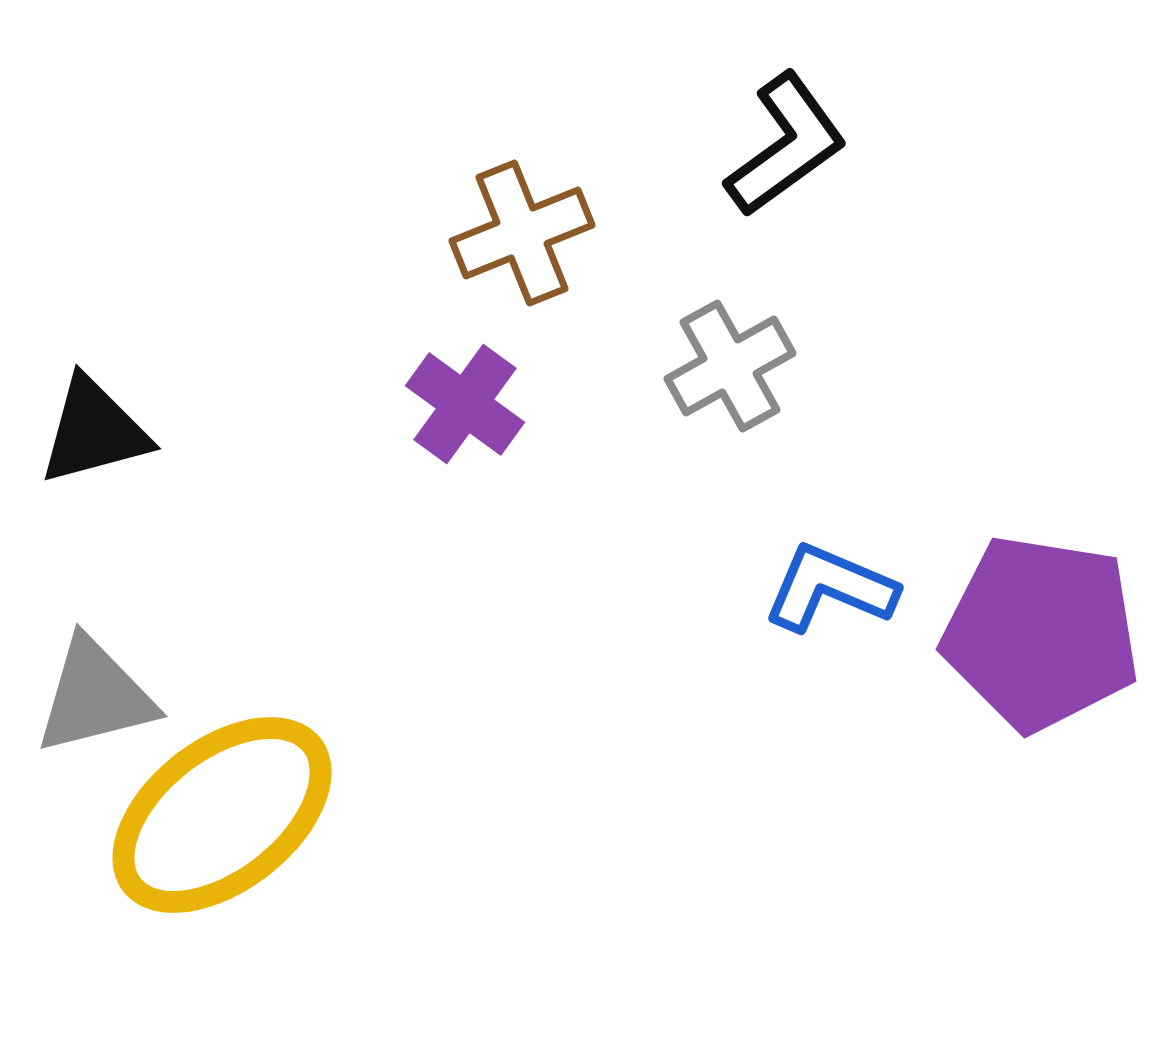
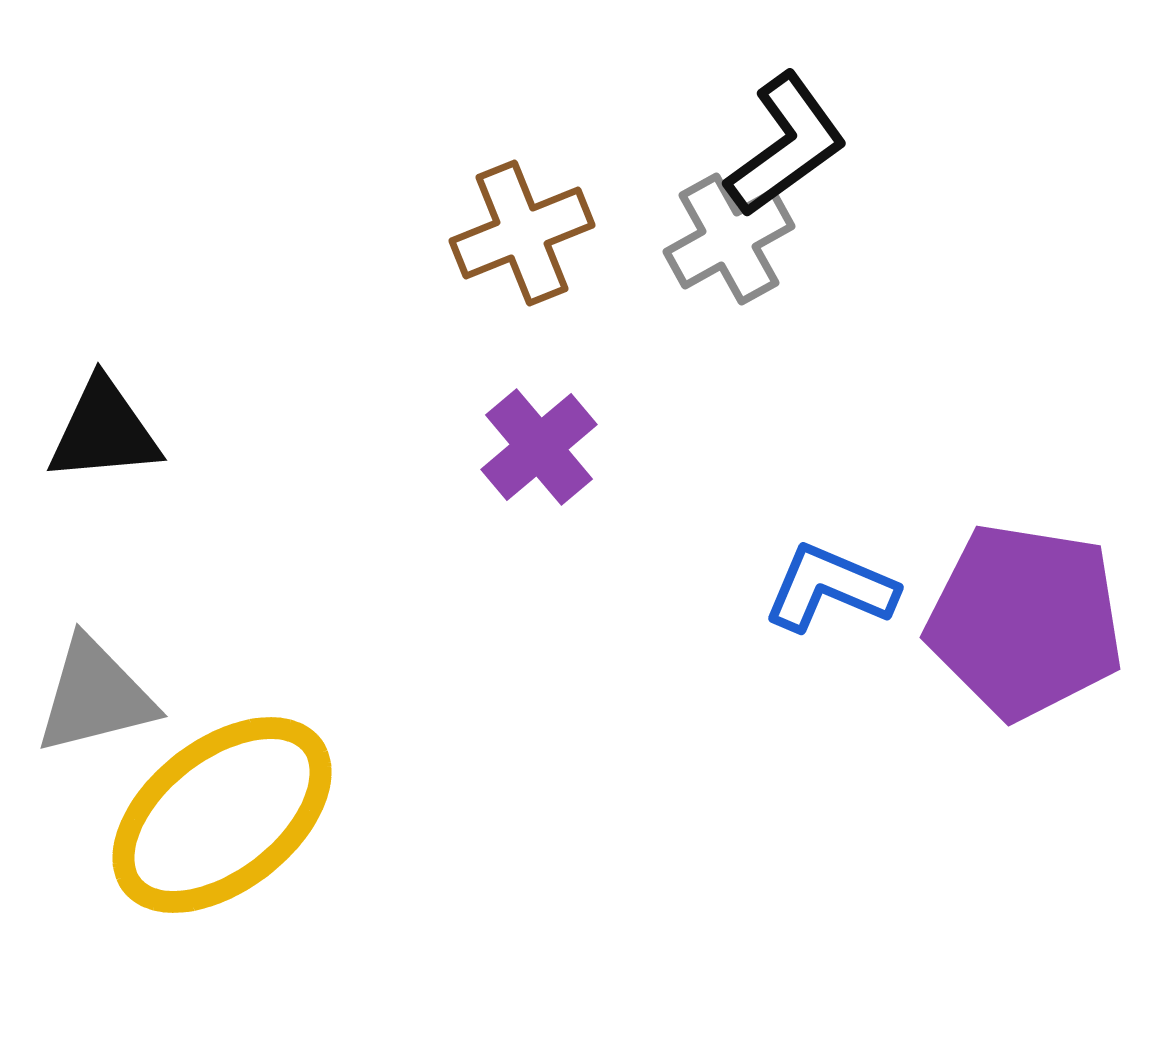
gray cross: moved 1 px left, 127 px up
purple cross: moved 74 px right, 43 px down; rotated 14 degrees clockwise
black triangle: moved 10 px right; rotated 10 degrees clockwise
purple pentagon: moved 16 px left, 12 px up
